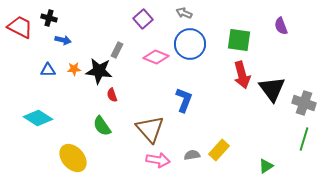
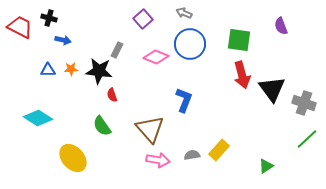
orange star: moved 3 px left
green line: moved 3 px right; rotated 30 degrees clockwise
